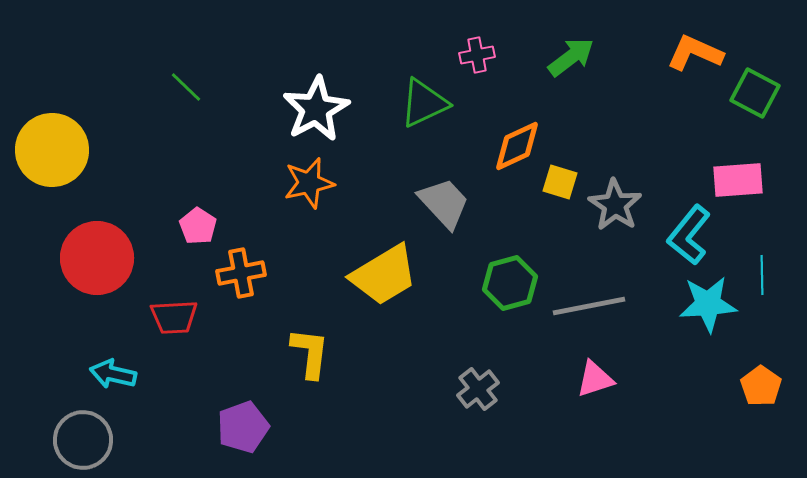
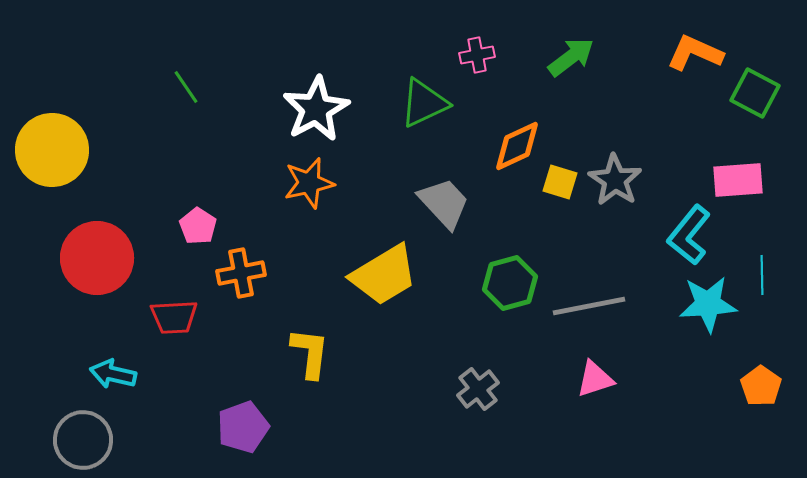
green line: rotated 12 degrees clockwise
gray star: moved 25 px up
